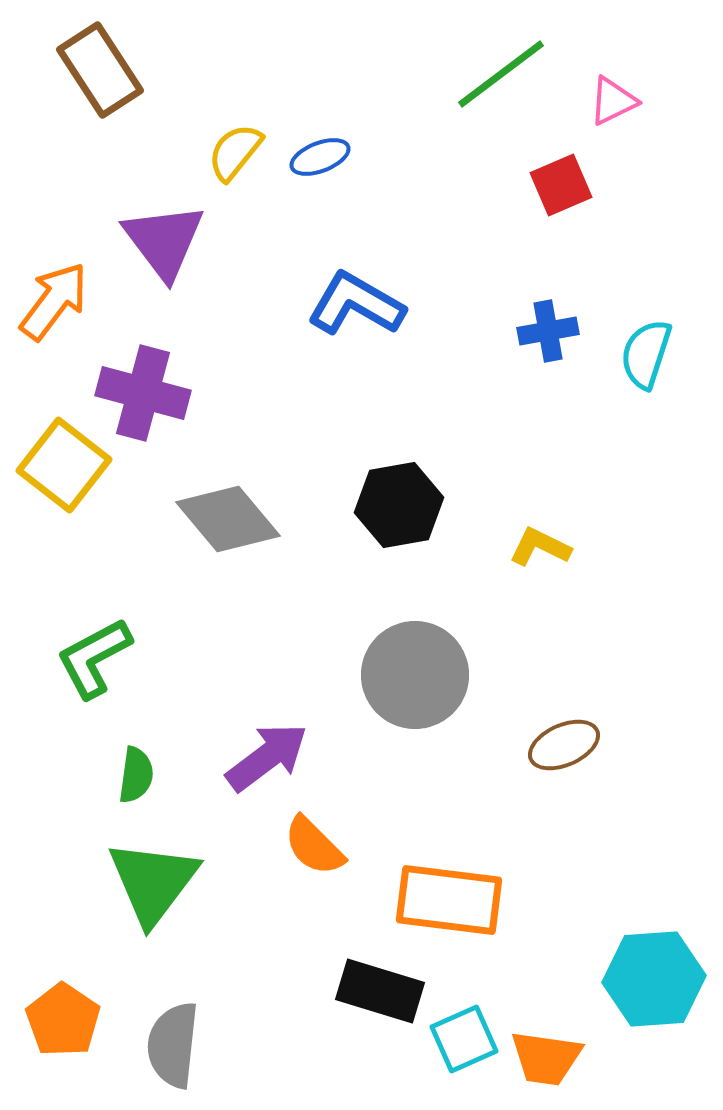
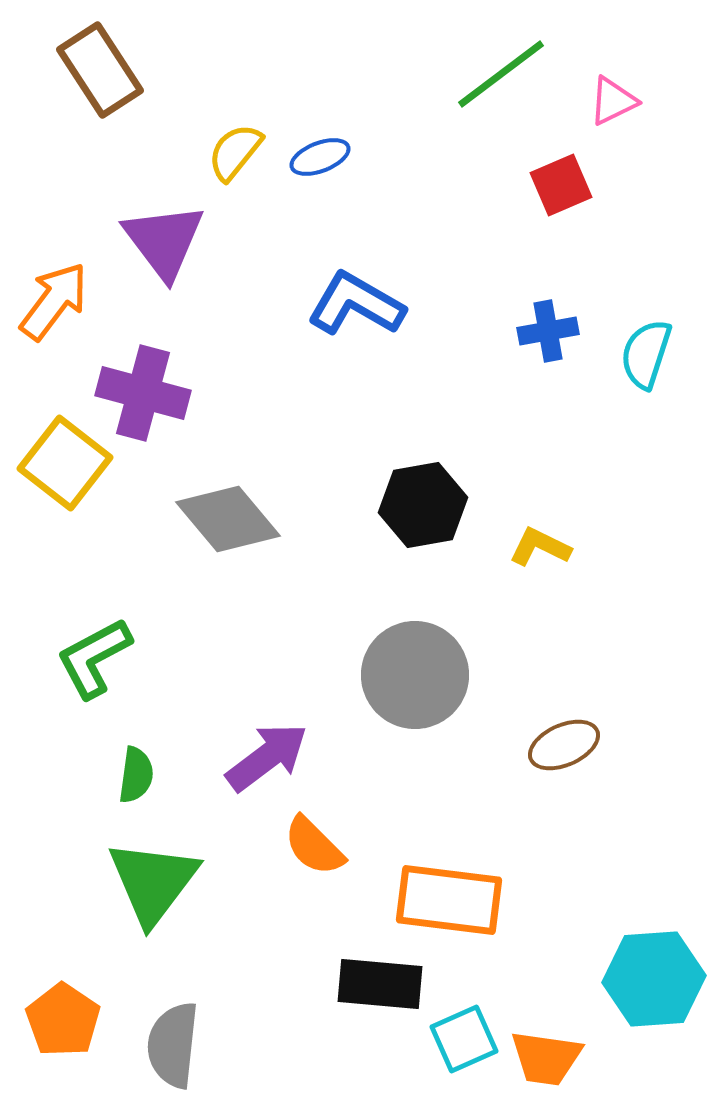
yellow square: moved 1 px right, 2 px up
black hexagon: moved 24 px right
black rectangle: moved 7 px up; rotated 12 degrees counterclockwise
